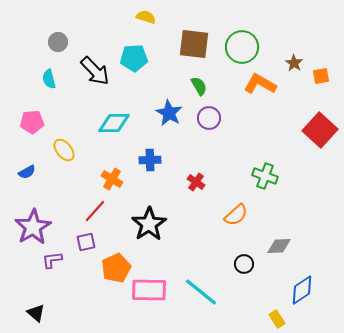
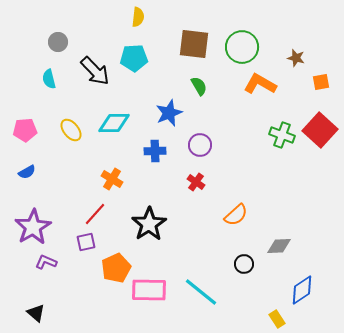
yellow semicircle: moved 8 px left; rotated 78 degrees clockwise
brown star: moved 2 px right, 5 px up; rotated 18 degrees counterclockwise
orange square: moved 6 px down
blue star: rotated 20 degrees clockwise
purple circle: moved 9 px left, 27 px down
pink pentagon: moved 7 px left, 8 px down
yellow ellipse: moved 7 px right, 20 px up
blue cross: moved 5 px right, 9 px up
green cross: moved 17 px right, 41 px up
red line: moved 3 px down
purple L-shape: moved 6 px left, 2 px down; rotated 30 degrees clockwise
